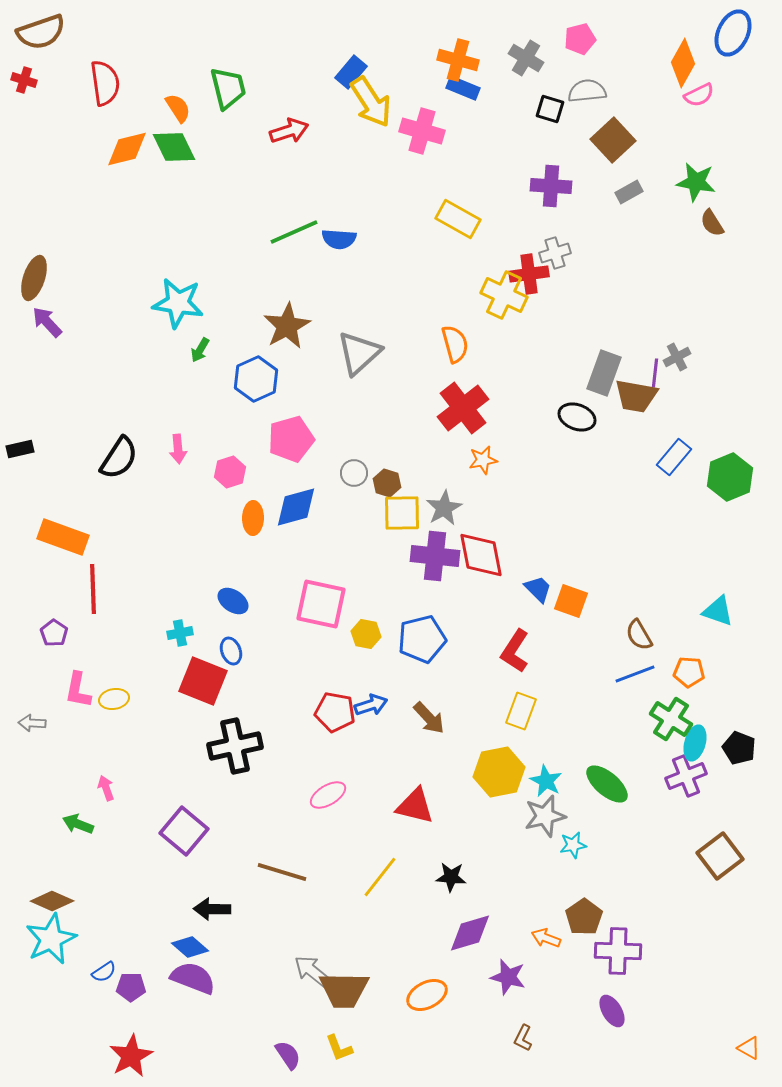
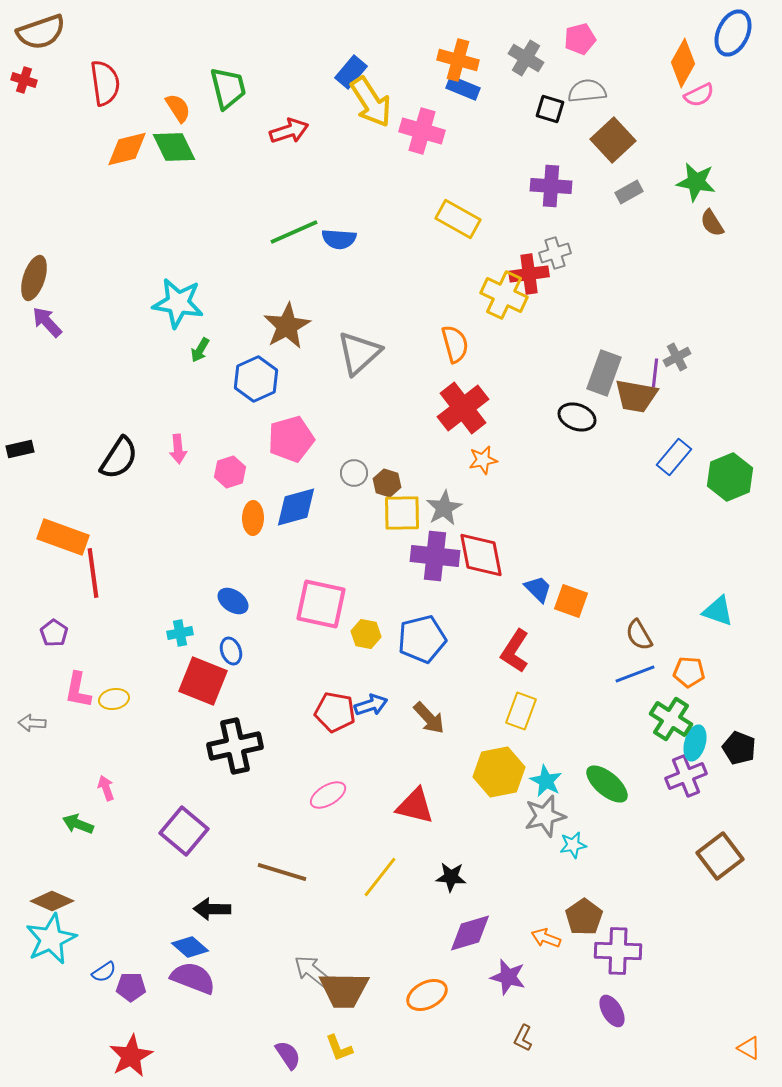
red line at (93, 589): moved 16 px up; rotated 6 degrees counterclockwise
